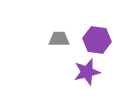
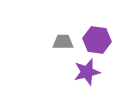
gray trapezoid: moved 4 px right, 3 px down
